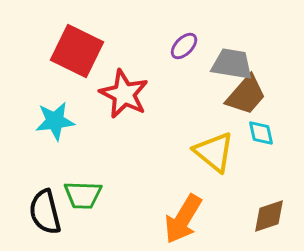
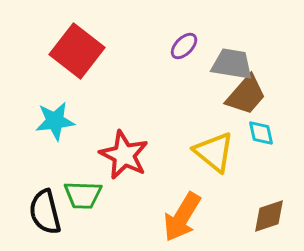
red square: rotated 12 degrees clockwise
red star: moved 61 px down
orange arrow: moved 1 px left, 2 px up
